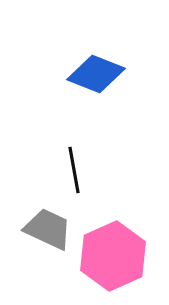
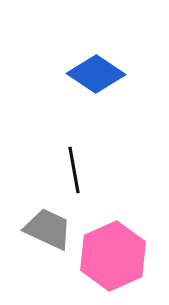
blue diamond: rotated 12 degrees clockwise
